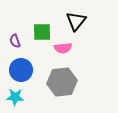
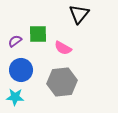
black triangle: moved 3 px right, 7 px up
green square: moved 4 px left, 2 px down
purple semicircle: rotated 72 degrees clockwise
pink semicircle: rotated 36 degrees clockwise
